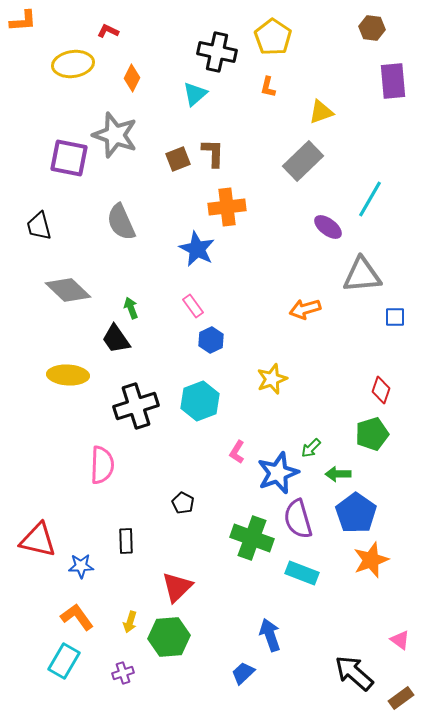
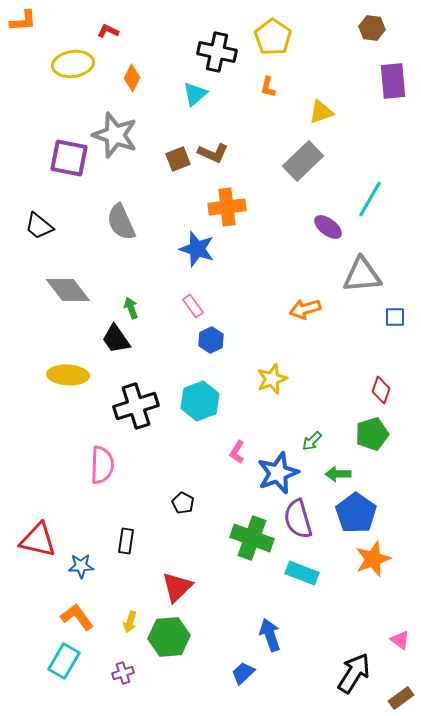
brown L-shape at (213, 153): rotated 112 degrees clockwise
black trapezoid at (39, 226): rotated 36 degrees counterclockwise
blue star at (197, 249): rotated 9 degrees counterclockwise
gray diamond at (68, 290): rotated 9 degrees clockwise
green arrow at (311, 448): moved 1 px right, 7 px up
black rectangle at (126, 541): rotated 10 degrees clockwise
orange star at (371, 560): moved 2 px right, 1 px up
black arrow at (354, 673): rotated 81 degrees clockwise
